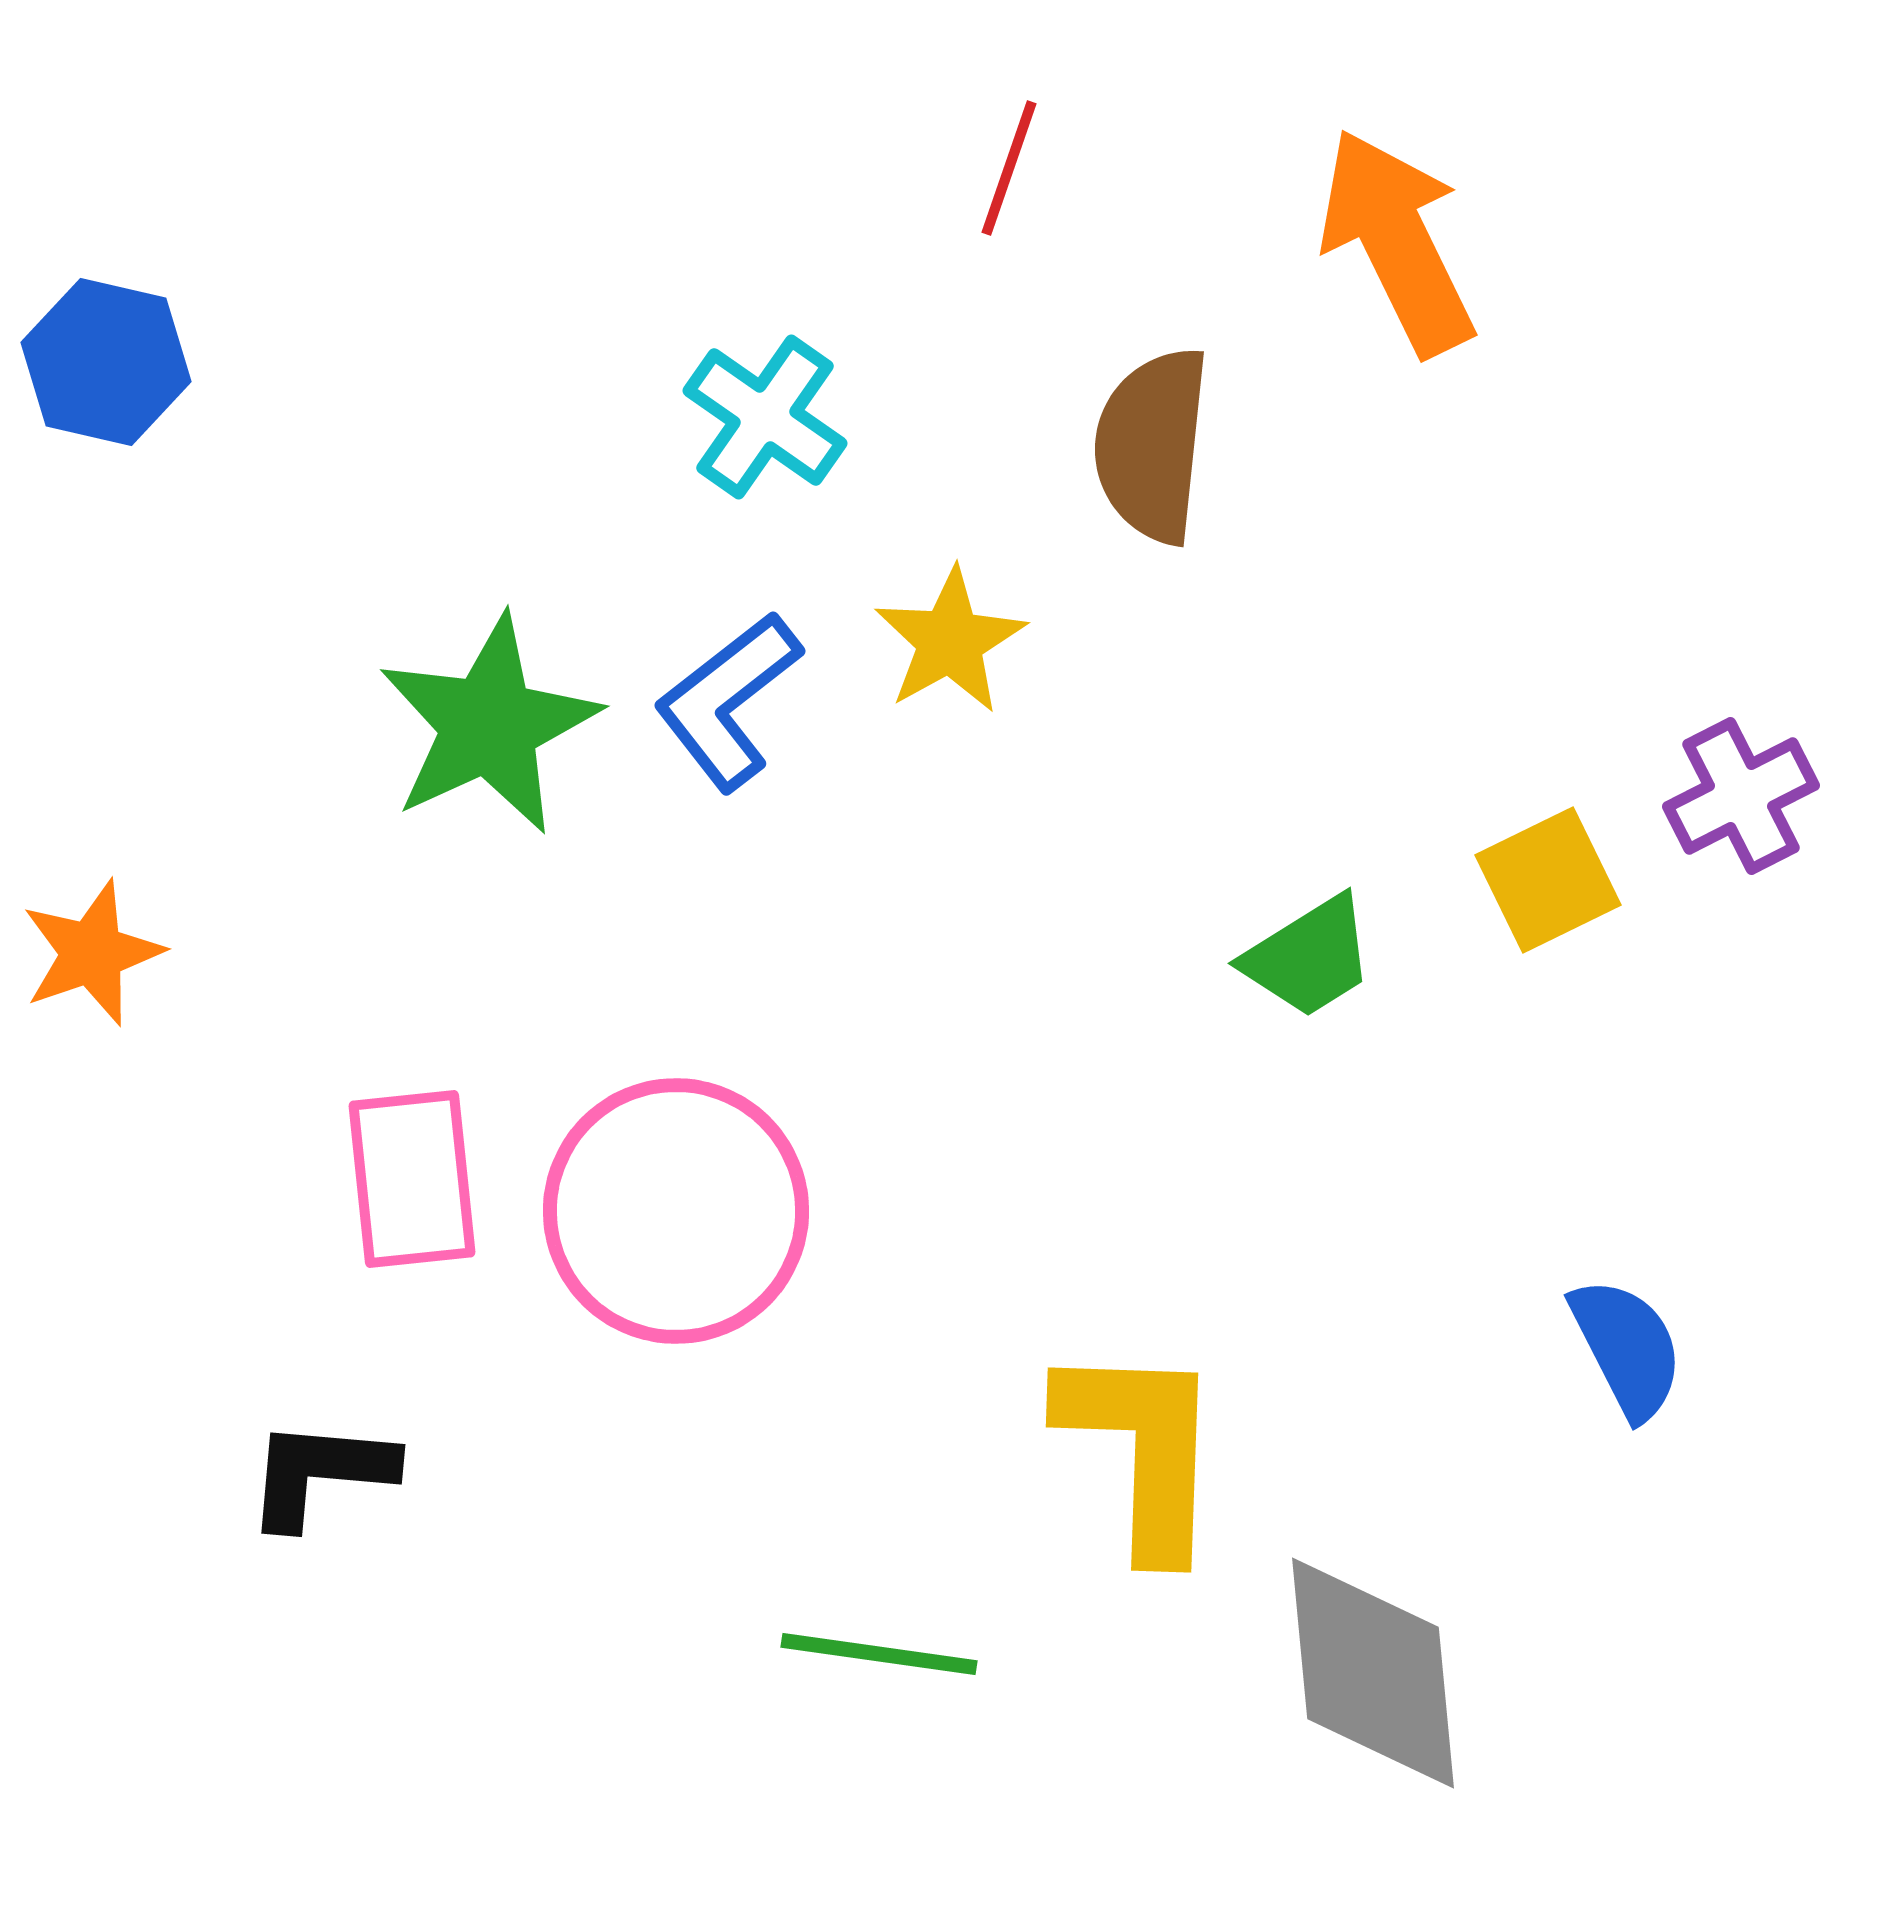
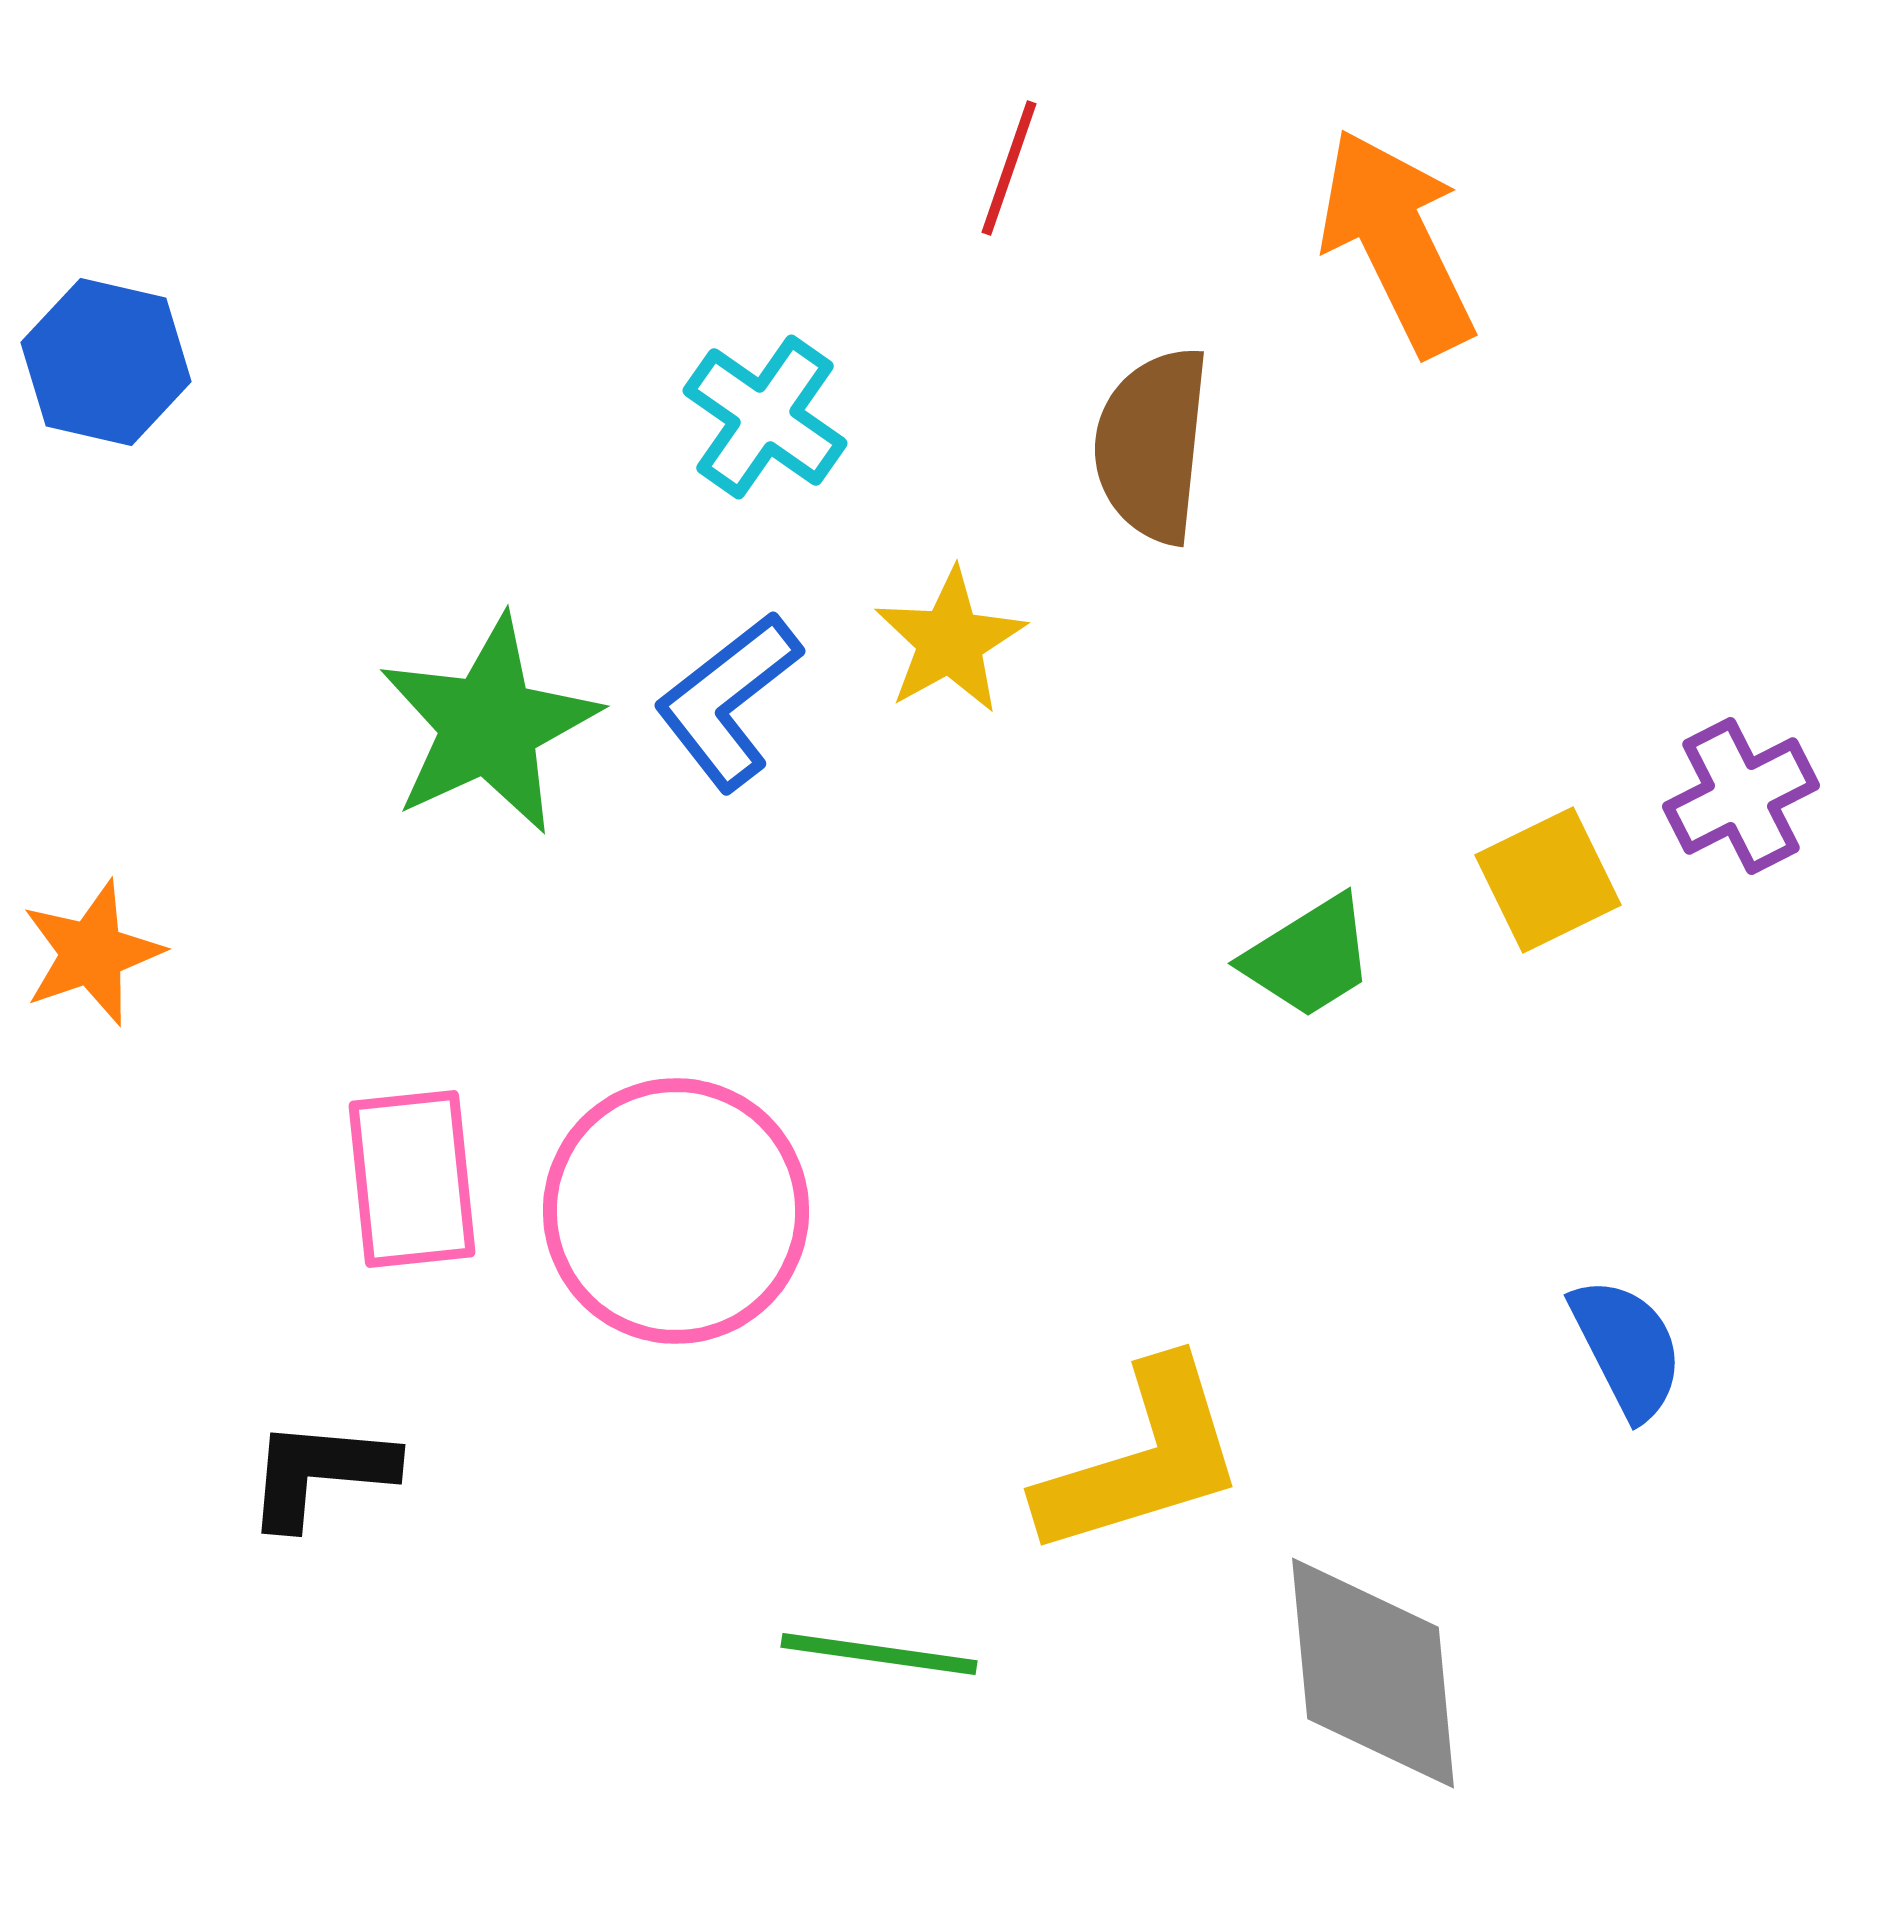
yellow L-shape: moved 10 px down; rotated 71 degrees clockwise
